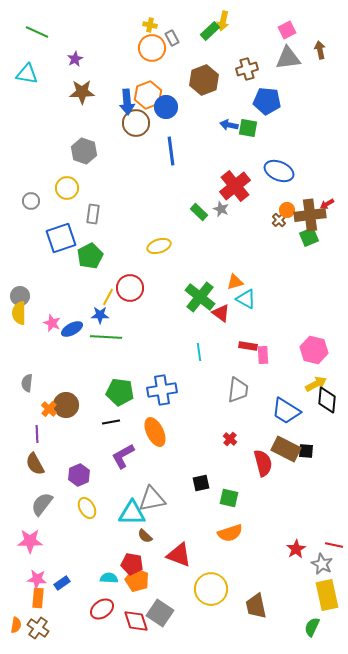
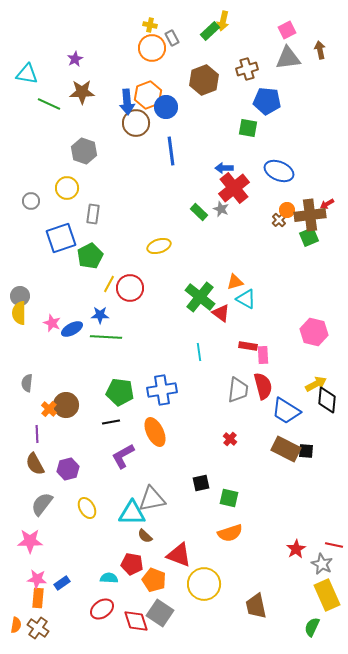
green line at (37, 32): moved 12 px right, 72 px down
blue arrow at (229, 125): moved 5 px left, 43 px down; rotated 12 degrees counterclockwise
red cross at (235, 186): moved 1 px left, 2 px down
yellow line at (108, 297): moved 1 px right, 13 px up
pink hexagon at (314, 350): moved 18 px up
red semicircle at (263, 463): moved 77 px up
purple hexagon at (79, 475): moved 11 px left, 6 px up; rotated 10 degrees clockwise
orange pentagon at (137, 580): moved 17 px right
yellow circle at (211, 589): moved 7 px left, 5 px up
yellow rectangle at (327, 595): rotated 12 degrees counterclockwise
